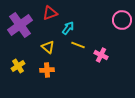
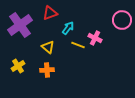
pink cross: moved 6 px left, 17 px up
